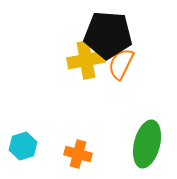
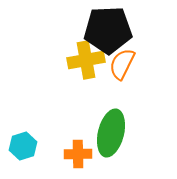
black pentagon: moved 5 px up; rotated 6 degrees counterclockwise
orange semicircle: moved 1 px right
green ellipse: moved 36 px left, 11 px up
orange cross: rotated 16 degrees counterclockwise
